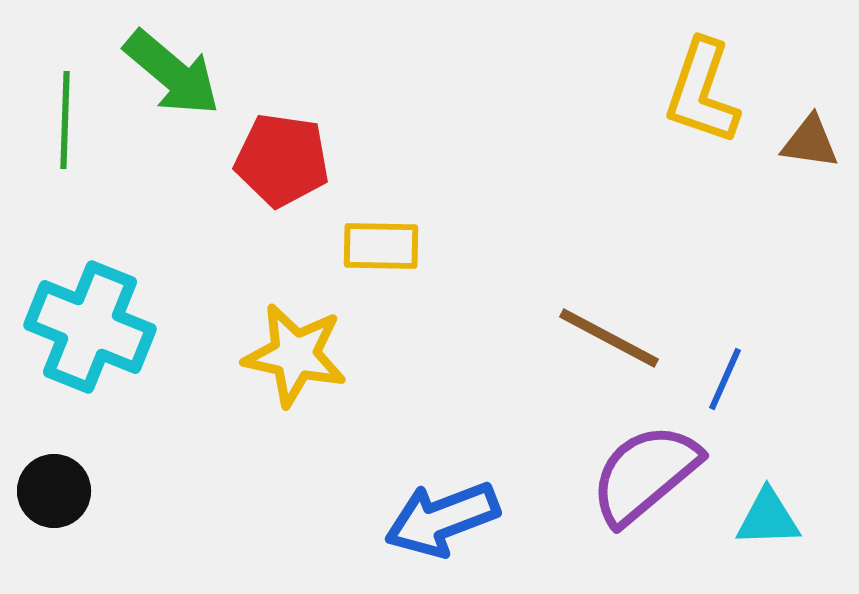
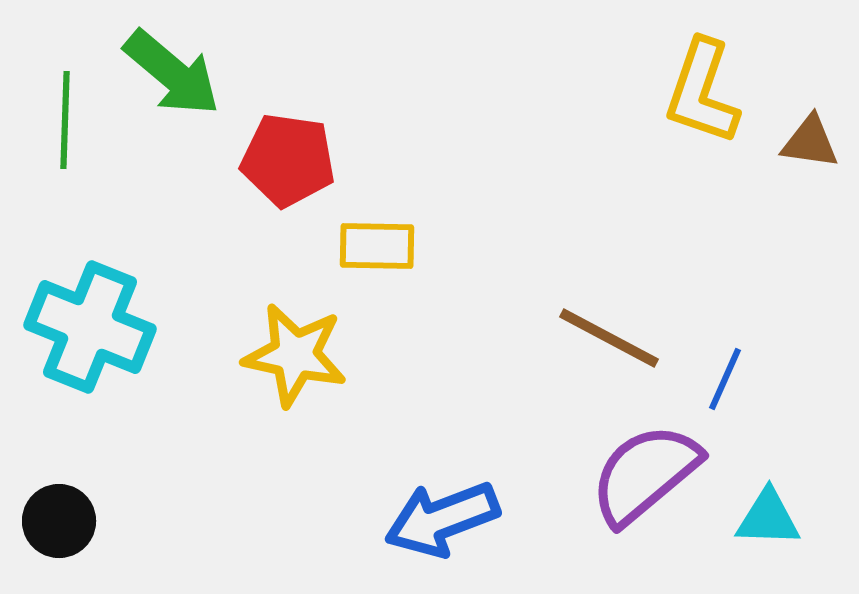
red pentagon: moved 6 px right
yellow rectangle: moved 4 px left
black circle: moved 5 px right, 30 px down
cyan triangle: rotated 4 degrees clockwise
